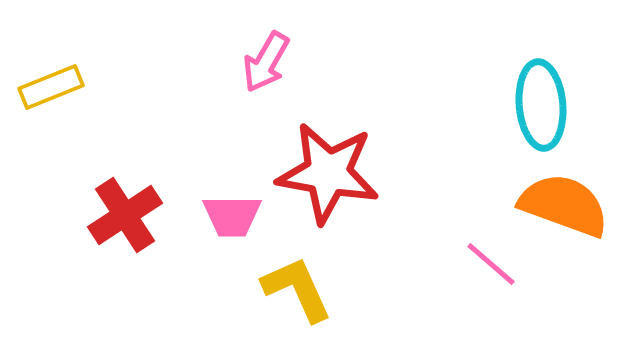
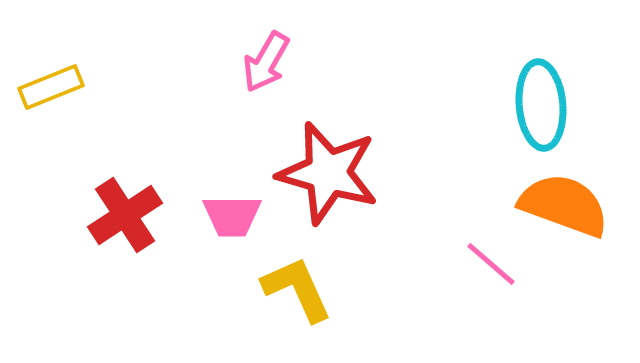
red star: rotated 6 degrees clockwise
